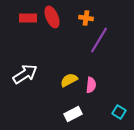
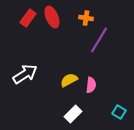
red rectangle: rotated 54 degrees counterclockwise
white rectangle: rotated 18 degrees counterclockwise
